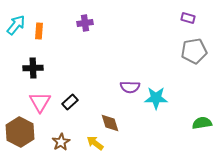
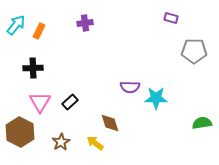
purple rectangle: moved 17 px left
orange rectangle: rotated 21 degrees clockwise
gray pentagon: rotated 10 degrees clockwise
